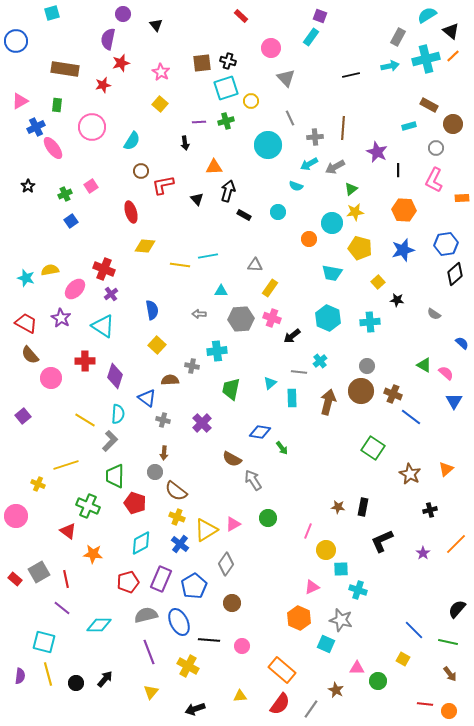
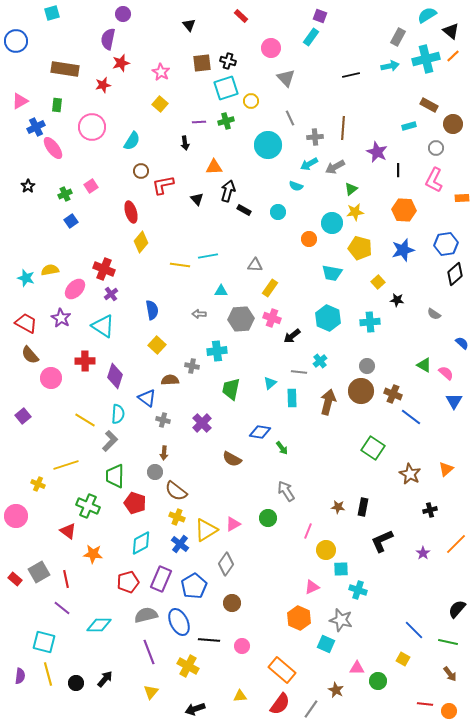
black triangle at (156, 25): moved 33 px right
black rectangle at (244, 215): moved 5 px up
yellow diamond at (145, 246): moved 4 px left, 4 px up; rotated 55 degrees counterclockwise
gray arrow at (253, 480): moved 33 px right, 11 px down
